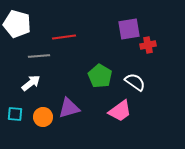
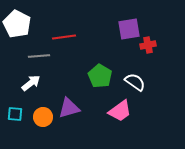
white pentagon: rotated 12 degrees clockwise
